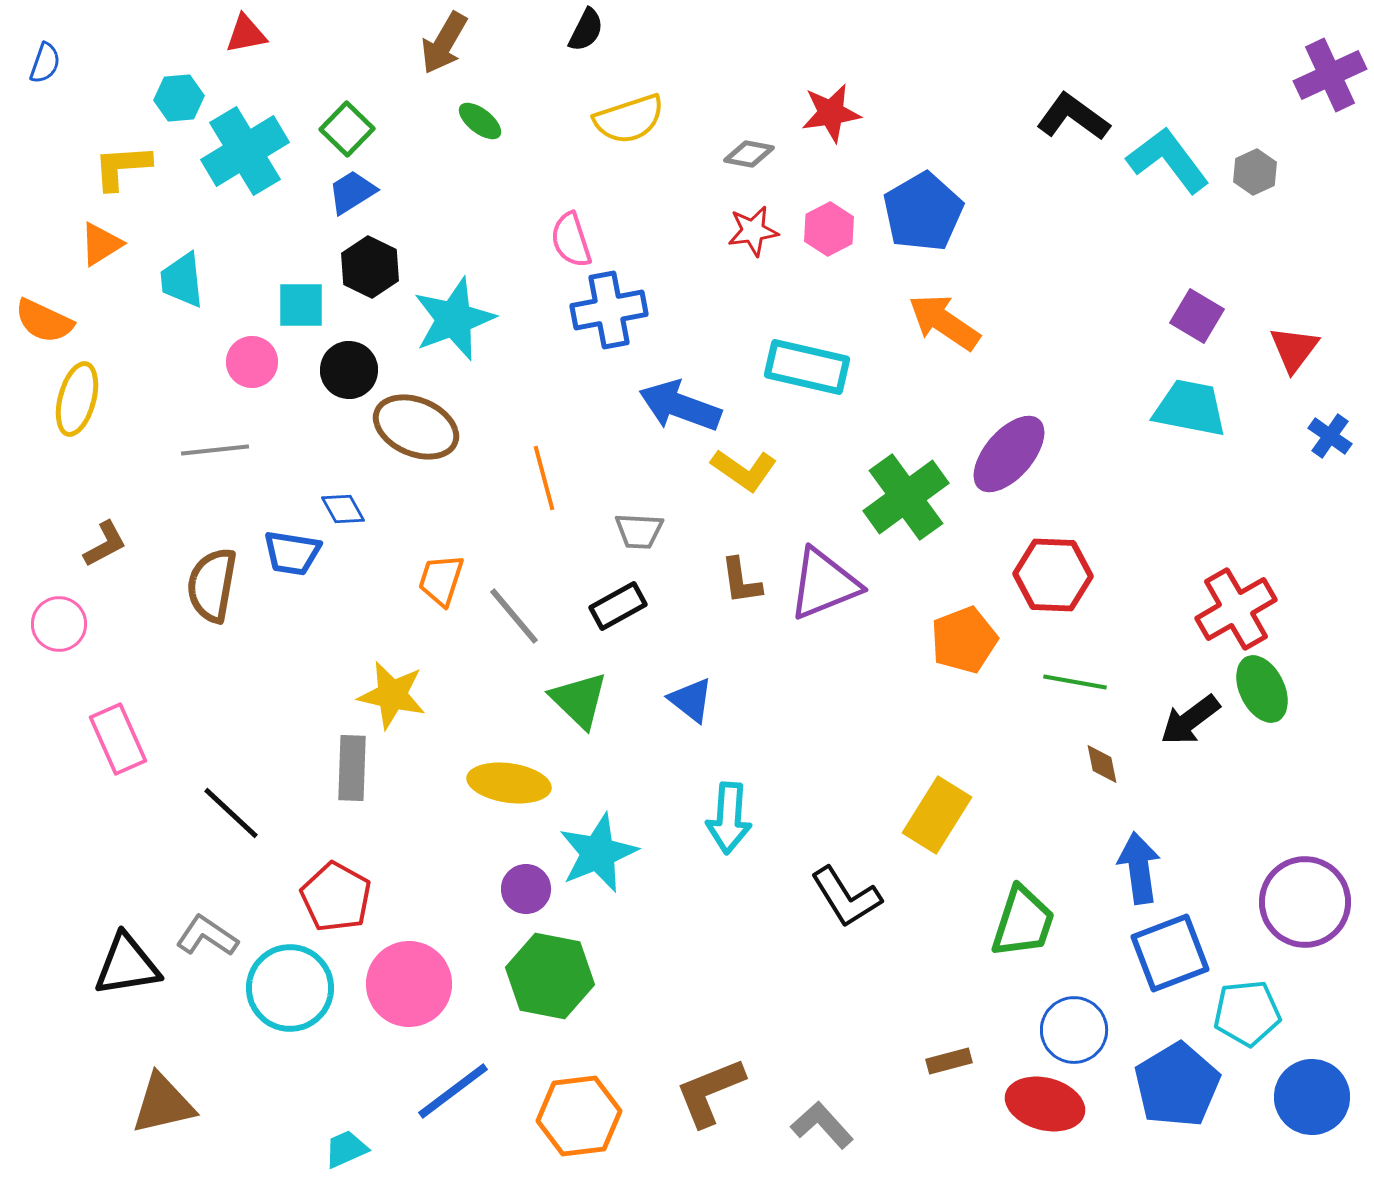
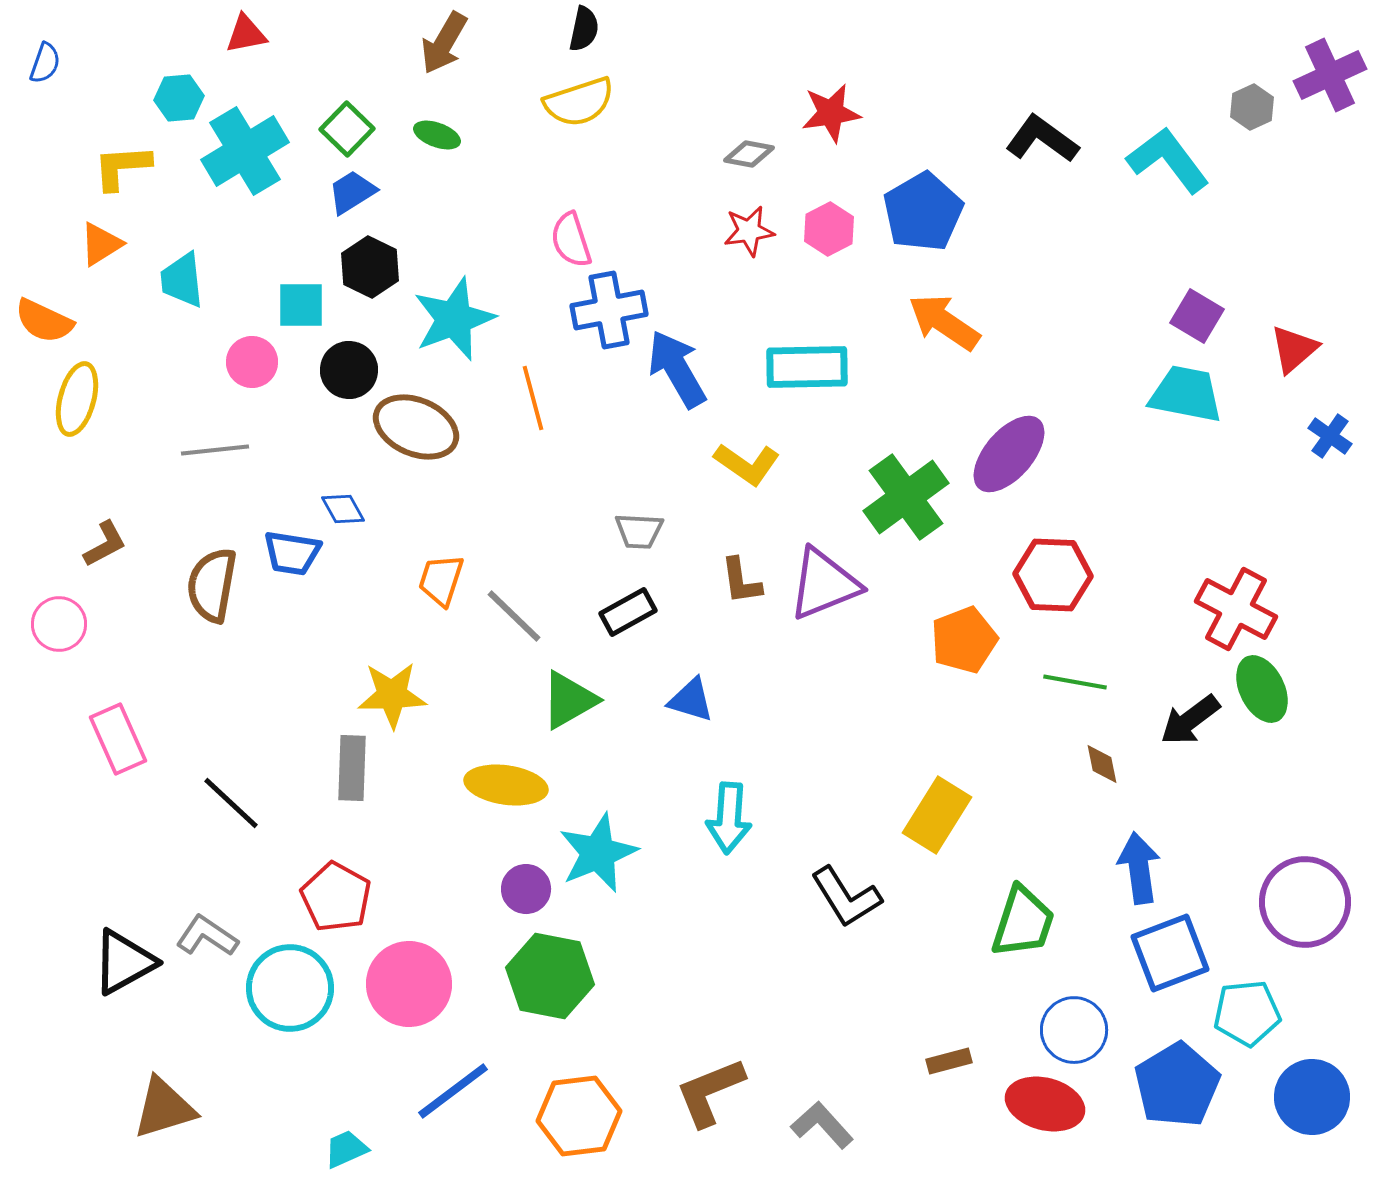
black semicircle at (586, 30): moved 2 px left, 1 px up; rotated 15 degrees counterclockwise
black L-shape at (1073, 117): moved 31 px left, 22 px down
yellow semicircle at (629, 119): moved 50 px left, 17 px up
green ellipse at (480, 121): moved 43 px left, 14 px down; rotated 18 degrees counterclockwise
gray hexagon at (1255, 172): moved 3 px left, 65 px up
red star at (753, 231): moved 4 px left
red triangle at (1294, 349): rotated 12 degrees clockwise
cyan rectangle at (807, 367): rotated 14 degrees counterclockwise
blue arrow at (680, 406): moved 3 px left, 37 px up; rotated 40 degrees clockwise
cyan trapezoid at (1190, 408): moved 4 px left, 14 px up
yellow L-shape at (744, 470): moved 3 px right, 6 px up
orange line at (544, 478): moved 11 px left, 80 px up
black rectangle at (618, 606): moved 10 px right, 6 px down
red cross at (1236, 609): rotated 32 degrees counterclockwise
gray line at (514, 616): rotated 6 degrees counterclockwise
yellow star at (392, 695): rotated 14 degrees counterclockwise
green triangle at (579, 700): moved 10 px left; rotated 46 degrees clockwise
blue triangle at (691, 700): rotated 21 degrees counterclockwise
yellow ellipse at (509, 783): moved 3 px left, 2 px down
black line at (231, 813): moved 10 px up
black triangle at (127, 965): moved 3 px left, 3 px up; rotated 20 degrees counterclockwise
brown triangle at (163, 1104): moved 1 px right, 4 px down; rotated 4 degrees counterclockwise
